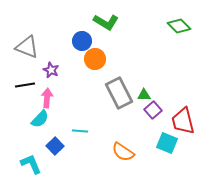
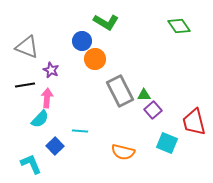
green diamond: rotated 10 degrees clockwise
gray rectangle: moved 1 px right, 2 px up
red trapezoid: moved 11 px right, 1 px down
orange semicircle: rotated 20 degrees counterclockwise
